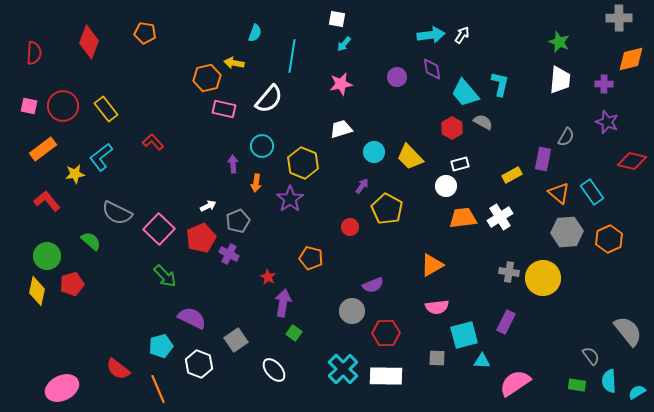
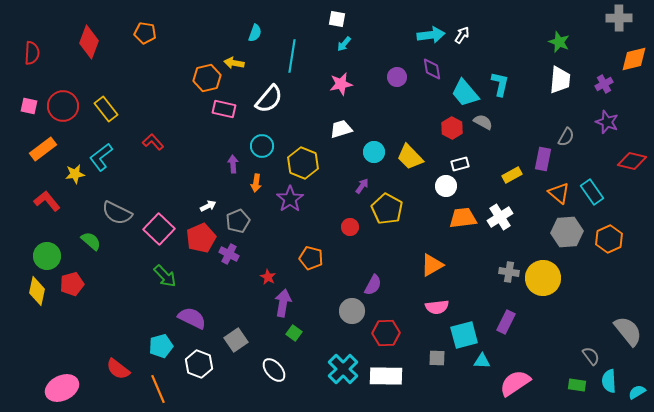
red semicircle at (34, 53): moved 2 px left
orange diamond at (631, 59): moved 3 px right
purple cross at (604, 84): rotated 30 degrees counterclockwise
purple semicircle at (373, 285): rotated 40 degrees counterclockwise
